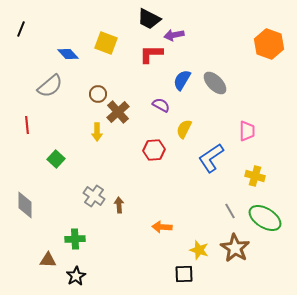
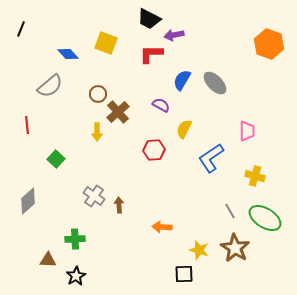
gray diamond: moved 3 px right, 4 px up; rotated 48 degrees clockwise
